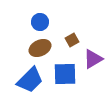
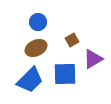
blue circle: moved 2 px left
brown ellipse: moved 4 px left
